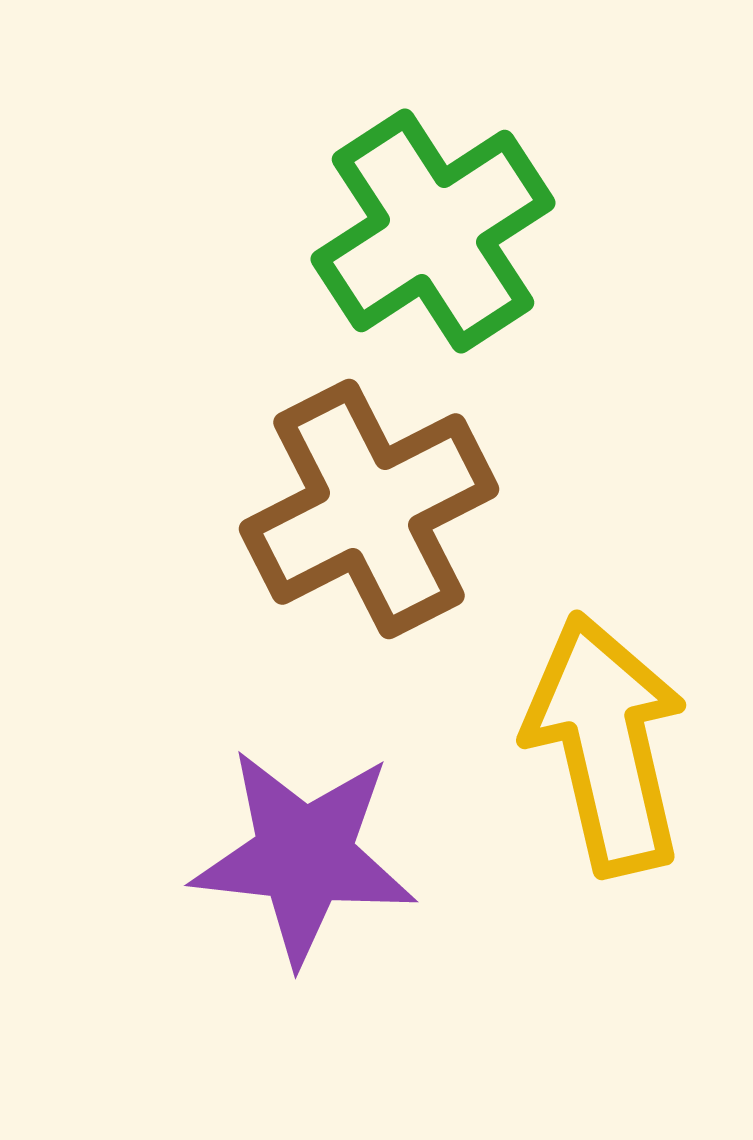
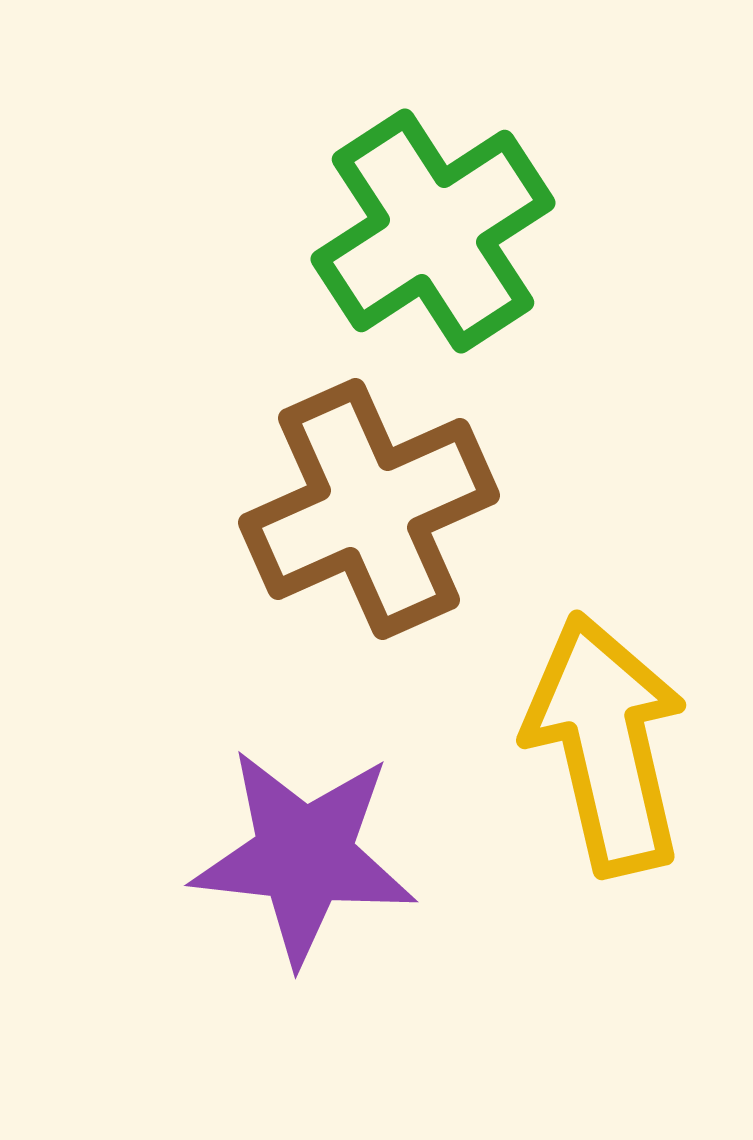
brown cross: rotated 3 degrees clockwise
